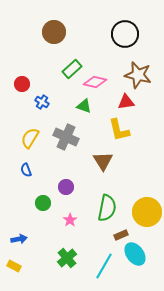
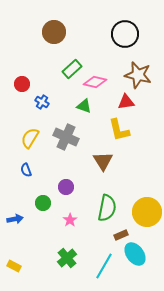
blue arrow: moved 4 px left, 20 px up
